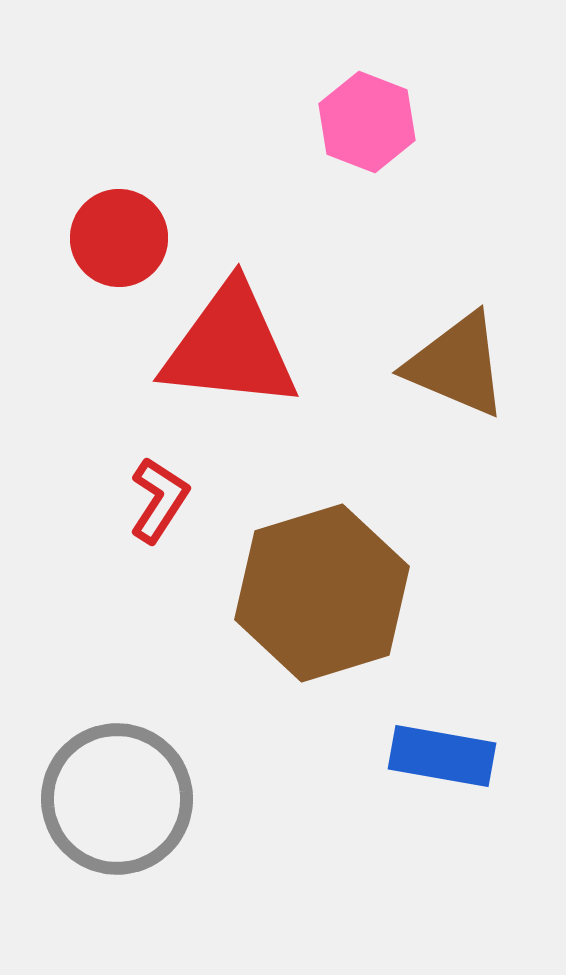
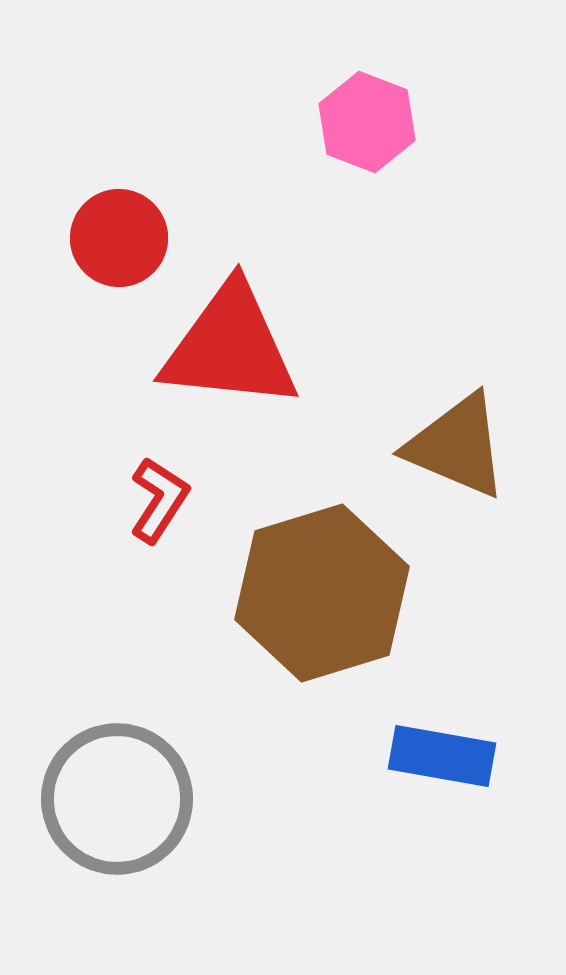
brown triangle: moved 81 px down
